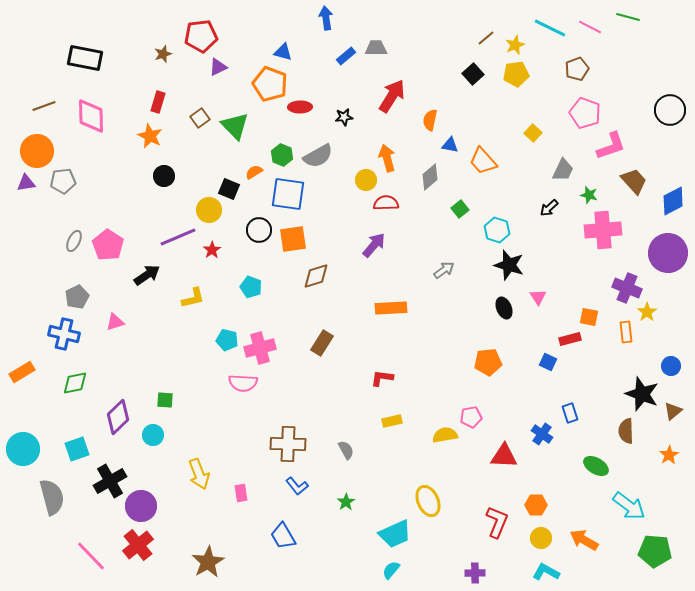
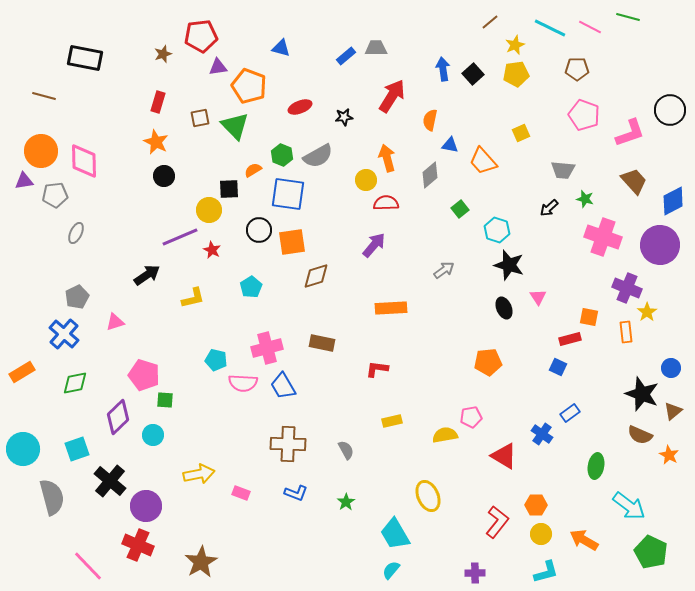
blue arrow at (326, 18): moved 117 px right, 51 px down
brown line at (486, 38): moved 4 px right, 16 px up
blue triangle at (283, 52): moved 2 px left, 4 px up
purple triangle at (218, 67): rotated 18 degrees clockwise
brown pentagon at (577, 69): rotated 20 degrees clockwise
orange pentagon at (270, 84): moved 21 px left, 2 px down
brown line at (44, 106): moved 10 px up; rotated 35 degrees clockwise
red ellipse at (300, 107): rotated 20 degrees counterclockwise
pink pentagon at (585, 113): moved 1 px left, 2 px down
pink diamond at (91, 116): moved 7 px left, 45 px down
brown square at (200, 118): rotated 24 degrees clockwise
yellow square at (533, 133): moved 12 px left; rotated 24 degrees clockwise
orange star at (150, 136): moved 6 px right, 6 px down
pink L-shape at (611, 146): moved 19 px right, 13 px up
orange circle at (37, 151): moved 4 px right
gray trapezoid at (563, 170): rotated 70 degrees clockwise
orange semicircle at (254, 172): moved 1 px left, 2 px up
gray diamond at (430, 177): moved 2 px up
gray pentagon at (63, 181): moved 8 px left, 14 px down
purple triangle at (26, 183): moved 2 px left, 2 px up
black square at (229, 189): rotated 25 degrees counterclockwise
green star at (589, 195): moved 4 px left, 4 px down
pink cross at (603, 230): moved 7 px down; rotated 24 degrees clockwise
purple line at (178, 237): moved 2 px right
orange square at (293, 239): moved 1 px left, 3 px down
gray ellipse at (74, 241): moved 2 px right, 8 px up
pink pentagon at (108, 245): moved 36 px right, 130 px down; rotated 16 degrees counterclockwise
red star at (212, 250): rotated 12 degrees counterclockwise
purple circle at (668, 253): moved 8 px left, 8 px up
cyan pentagon at (251, 287): rotated 20 degrees clockwise
blue cross at (64, 334): rotated 28 degrees clockwise
cyan pentagon at (227, 340): moved 11 px left, 20 px down
brown rectangle at (322, 343): rotated 70 degrees clockwise
pink cross at (260, 348): moved 7 px right
blue square at (548, 362): moved 10 px right, 5 px down
blue circle at (671, 366): moved 2 px down
red L-shape at (382, 378): moved 5 px left, 9 px up
blue rectangle at (570, 413): rotated 72 degrees clockwise
brown semicircle at (626, 431): moved 14 px right, 4 px down; rotated 65 degrees counterclockwise
orange star at (669, 455): rotated 12 degrees counterclockwise
red triangle at (504, 456): rotated 28 degrees clockwise
green ellipse at (596, 466): rotated 70 degrees clockwise
yellow arrow at (199, 474): rotated 80 degrees counterclockwise
black cross at (110, 481): rotated 20 degrees counterclockwise
blue L-shape at (297, 486): moved 1 px left, 7 px down; rotated 30 degrees counterclockwise
pink rectangle at (241, 493): rotated 60 degrees counterclockwise
yellow ellipse at (428, 501): moved 5 px up
purple circle at (141, 506): moved 5 px right
red L-shape at (497, 522): rotated 16 degrees clockwise
cyan trapezoid at (395, 534): rotated 84 degrees clockwise
blue trapezoid at (283, 536): moved 150 px up
yellow circle at (541, 538): moved 4 px up
red cross at (138, 545): rotated 28 degrees counterclockwise
green pentagon at (655, 551): moved 4 px left, 1 px down; rotated 20 degrees clockwise
pink line at (91, 556): moved 3 px left, 10 px down
brown star at (208, 562): moved 7 px left
cyan L-shape at (546, 572): rotated 136 degrees clockwise
